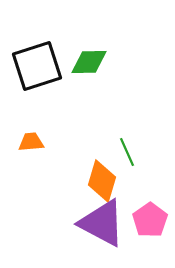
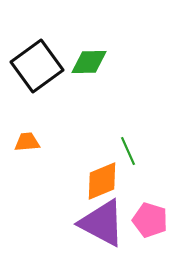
black square: rotated 18 degrees counterclockwise
orange trapezoid: moved 4 px left
green line: moved 1 px right, 1 px up
orange diamond: rotated 51 degrees clockwise
pink pentagon: rotated 20 degrees counterclockwise
